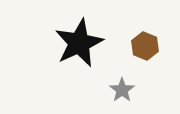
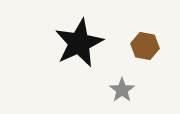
brown hexagon: rotated 12 degrees counterclockwise
